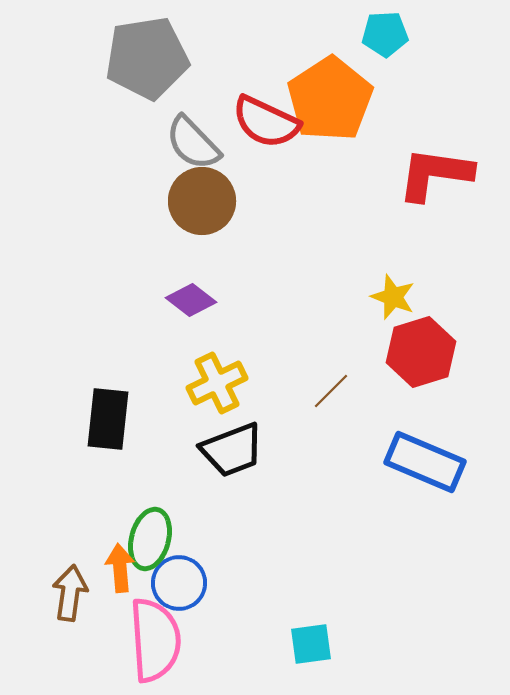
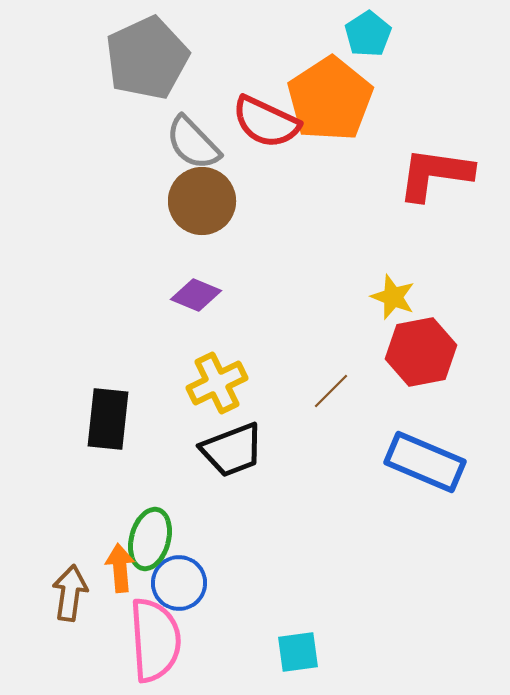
cyan pentagon: moved 17 px left; rotated 30 degrees counterclockwise
gray pentagon: rotated 16 degrees counterclockwise
purple diamond: moved 5 px right, 5 px up; rotated 15 degrees counterclockwise
red hexagon: rotated 6 degrees clockwise
cyan square: moved 13 px left, 8 px down
